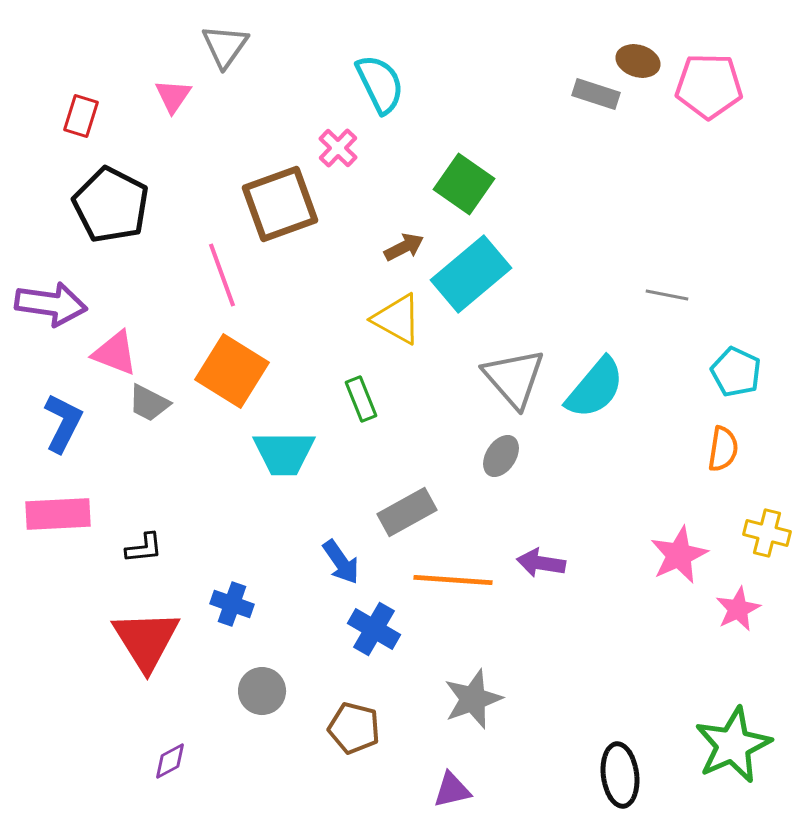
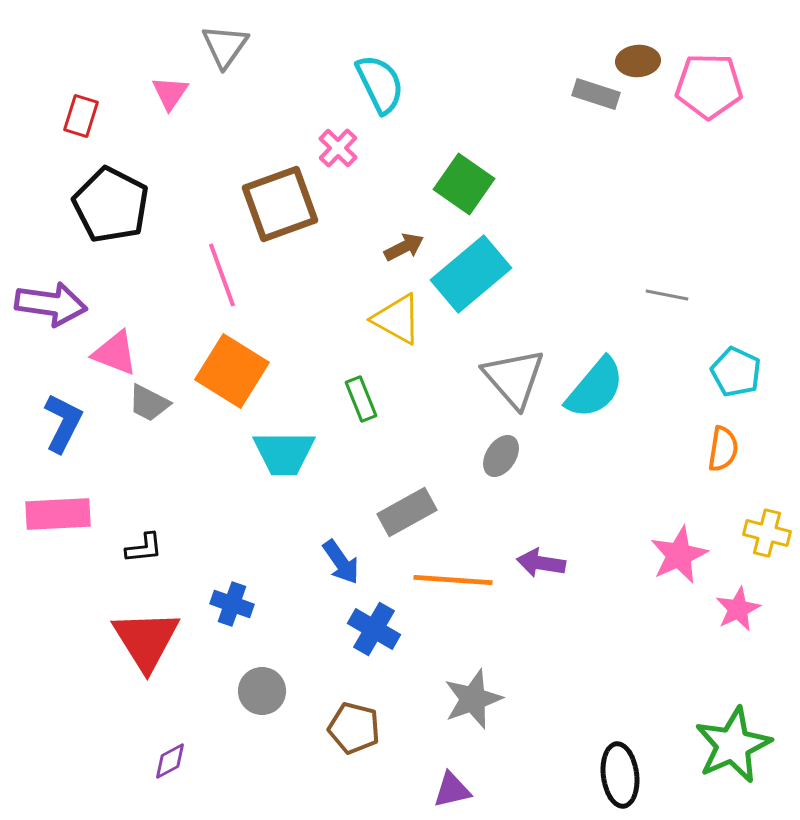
brown ellipse at (638, 61): rotated 21 degrees counterclockwise
pink triangle at (173, 96): moved 3 px left, 3 px up
